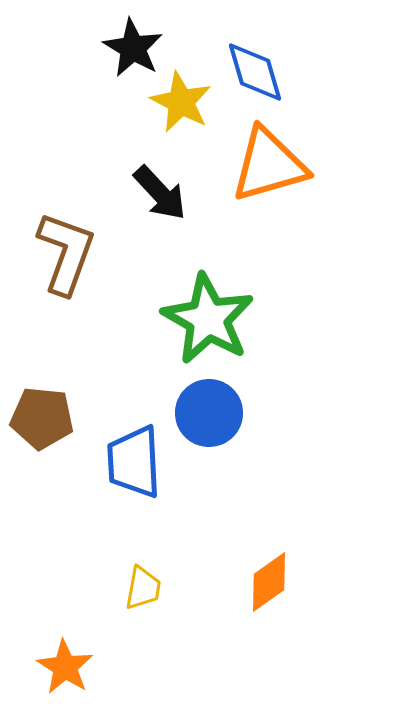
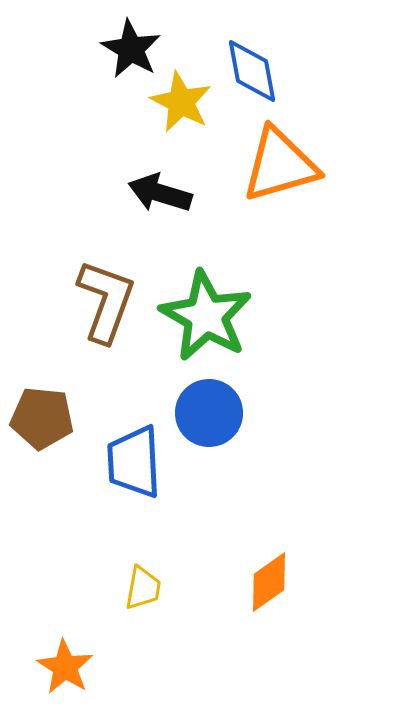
black star: moved 2 px left, 1 px down
blue diamond: moved 3 px left, 1 px up; rotated 6 degrees clockwise
orange triangle: moved 11 px right
black arrow: rotated 150 degrees clockwise
brown L-shape: moved 40 px right, 48 px down
green star: moved 2 px left, 3 px up
